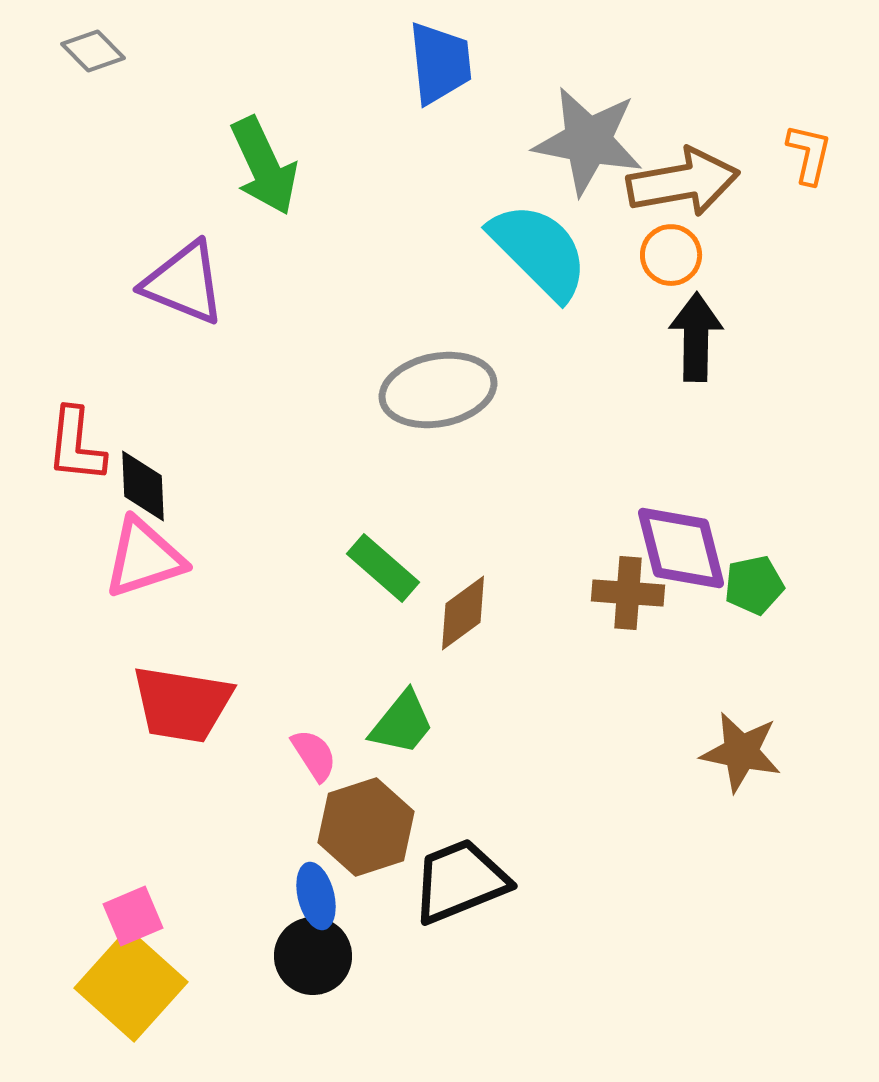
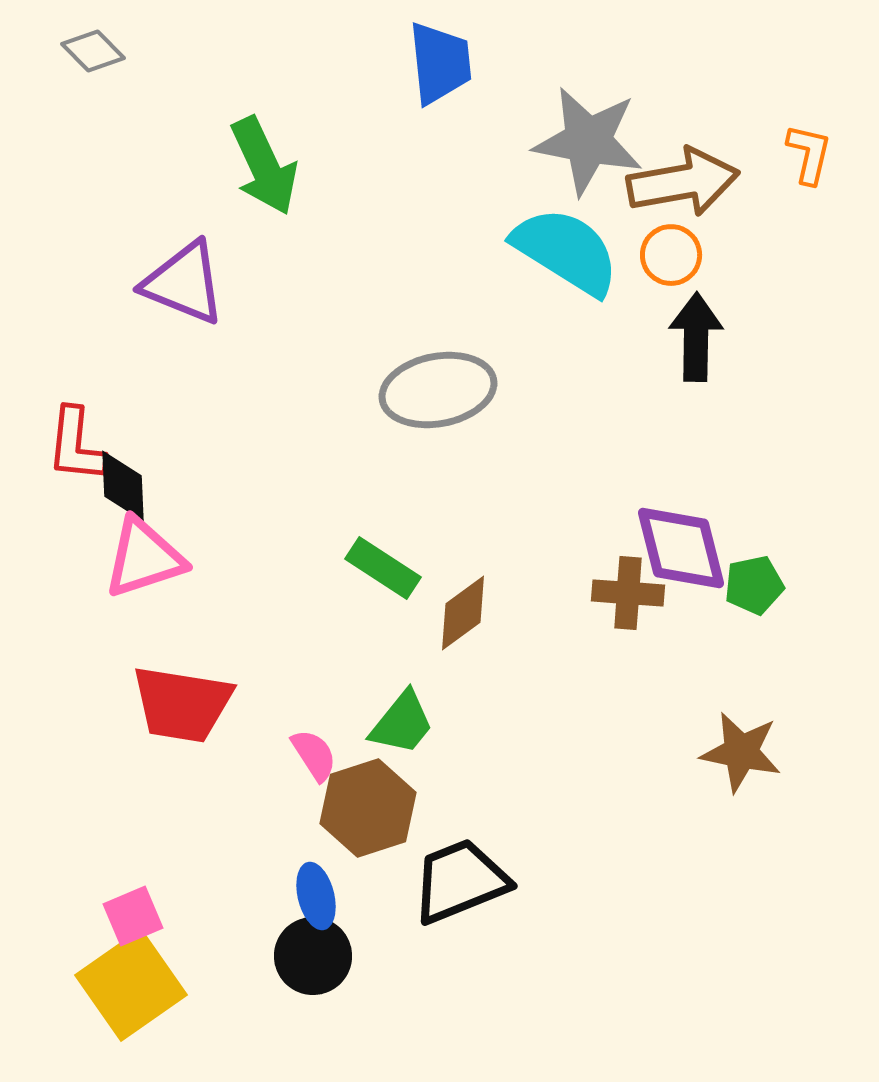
cyan semicircle: moved 27 px right; rotated 13 degrees counterclockwise
black diamond: moved 20 px left
green rectangle: rotated 8 degrees counterclockwise
brown hexagon: moved 2 px right, 19 px up
yellow square: rotated 13 degrees clockwise
